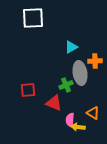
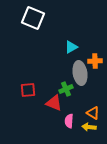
white square: rotated 25 degrees clockwise
green cross: moved 4 px down
pink semicircle: moved 1 px left, 1 px down
yellow arrow: moved 11 px right
